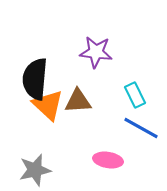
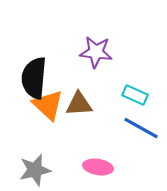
black semicircle: moved 1 px left, 1 px up
cyan rectangle: rotated 40 degrees counterclockwise
brown triangle: moved 1 px right, 3 px down
pink ellipse: moved 10 px left, 7 px down
